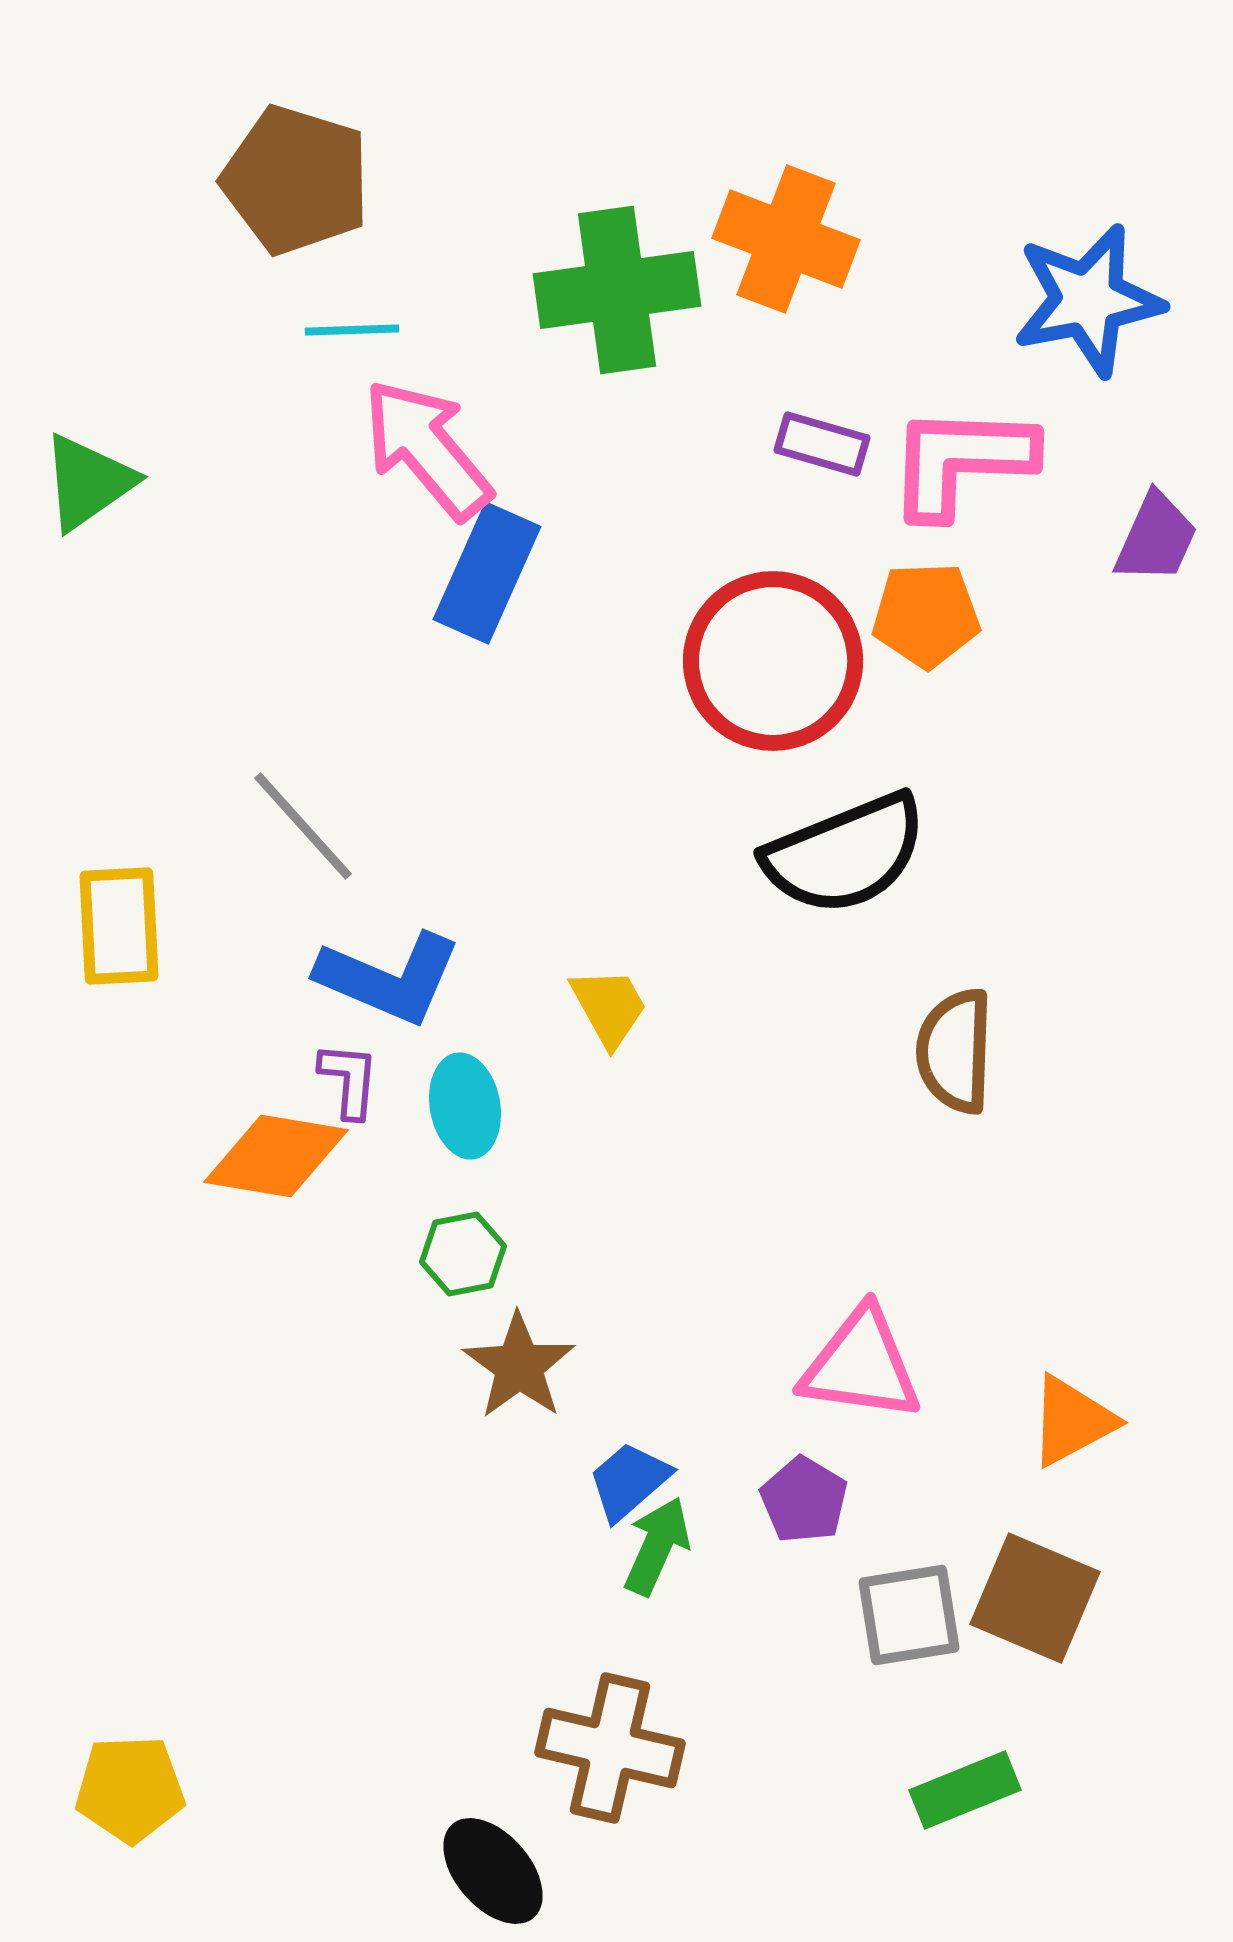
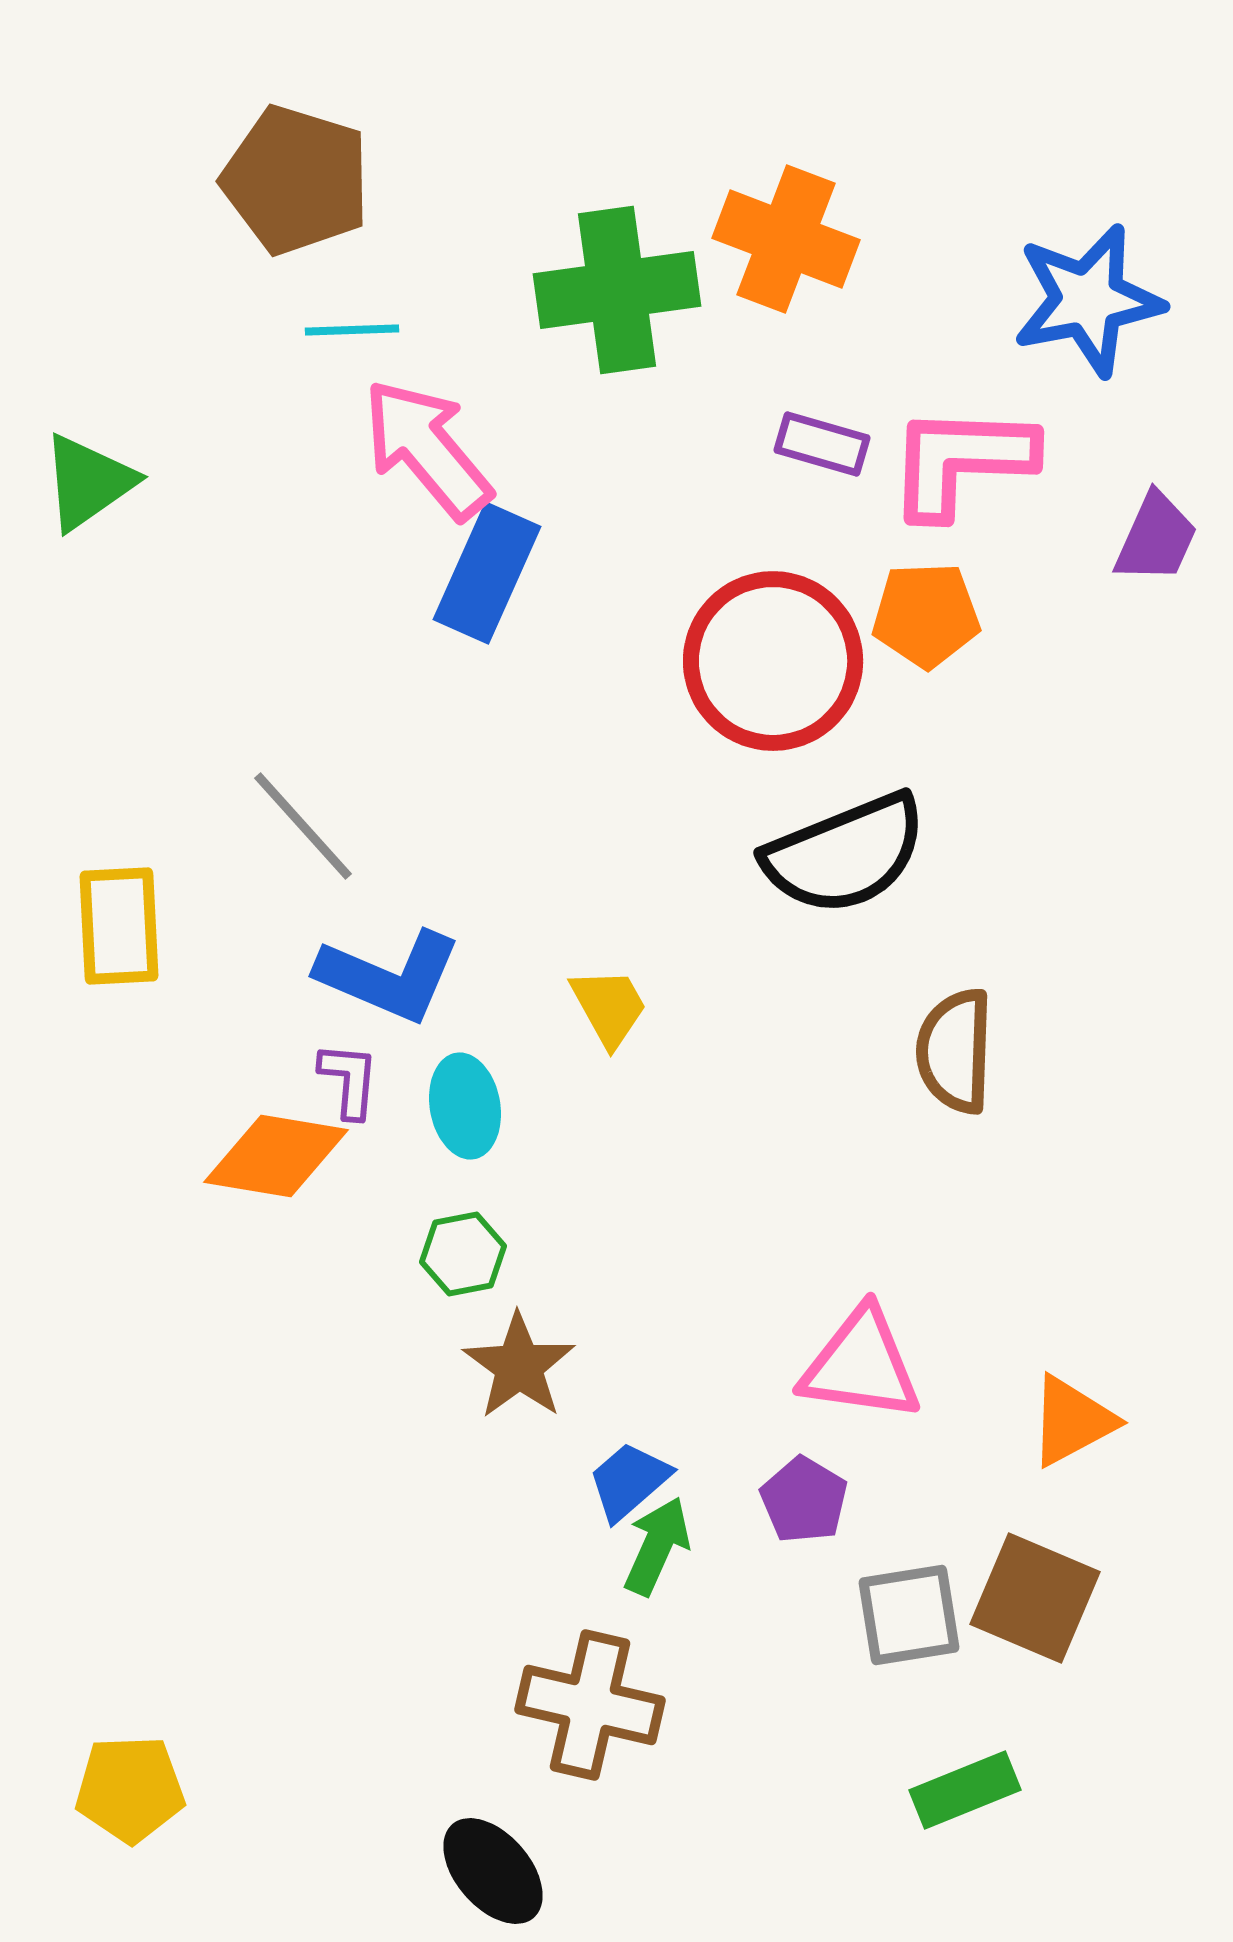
blue L-shape: moved 2 px up
brown cross: moved 20 px left, 43 px up
